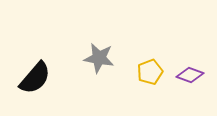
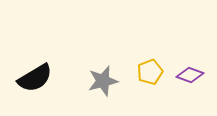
gray star: moved 4 px right, 23 px down; rotated 24 degrees counterclockwise
black semicircle: rotated 18 degrees clockwise
